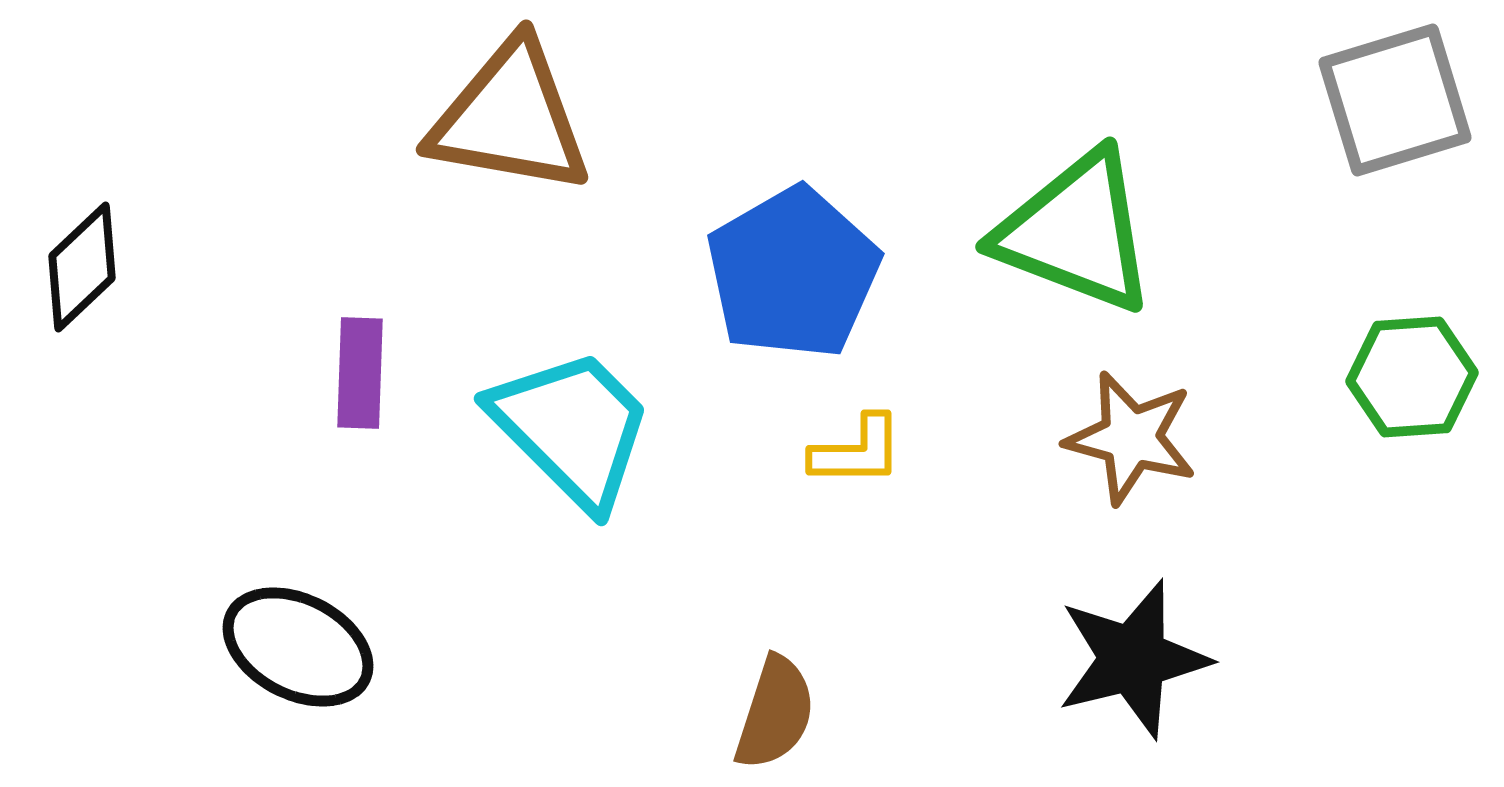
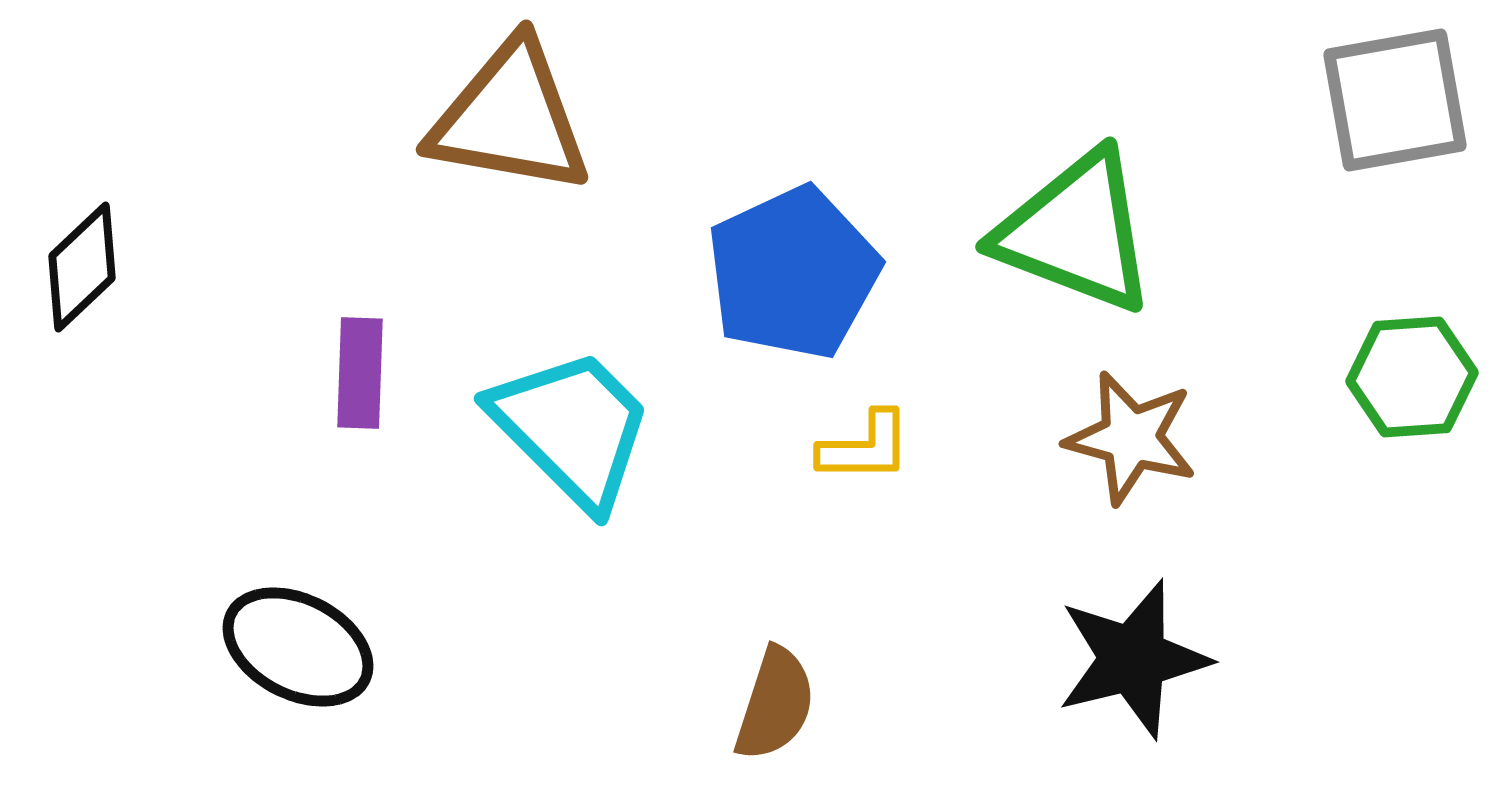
gray square: rotated 7 degrees clockwise
blue pentagon: rotated 5 degrees clockwise
yellow L-shape: moved 8 px right, 4 px up
brown semicircle: moved 9 px up
